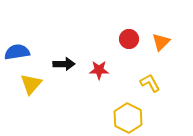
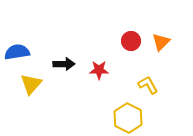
red circle: moved 2 px right, 2 px down
yellow L-shape: moved 2 px left, 2 px down
